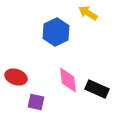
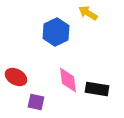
red ellipse: rotated 10 degrees clockwise
black rectangle: rotated 15 degrees counterclockwise
